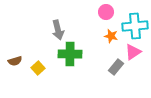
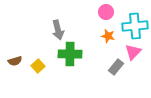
orange star: moved 3 px left
pink triangle: rotated 12 degrees counterclockwise
yellow square: moved 2 px up
